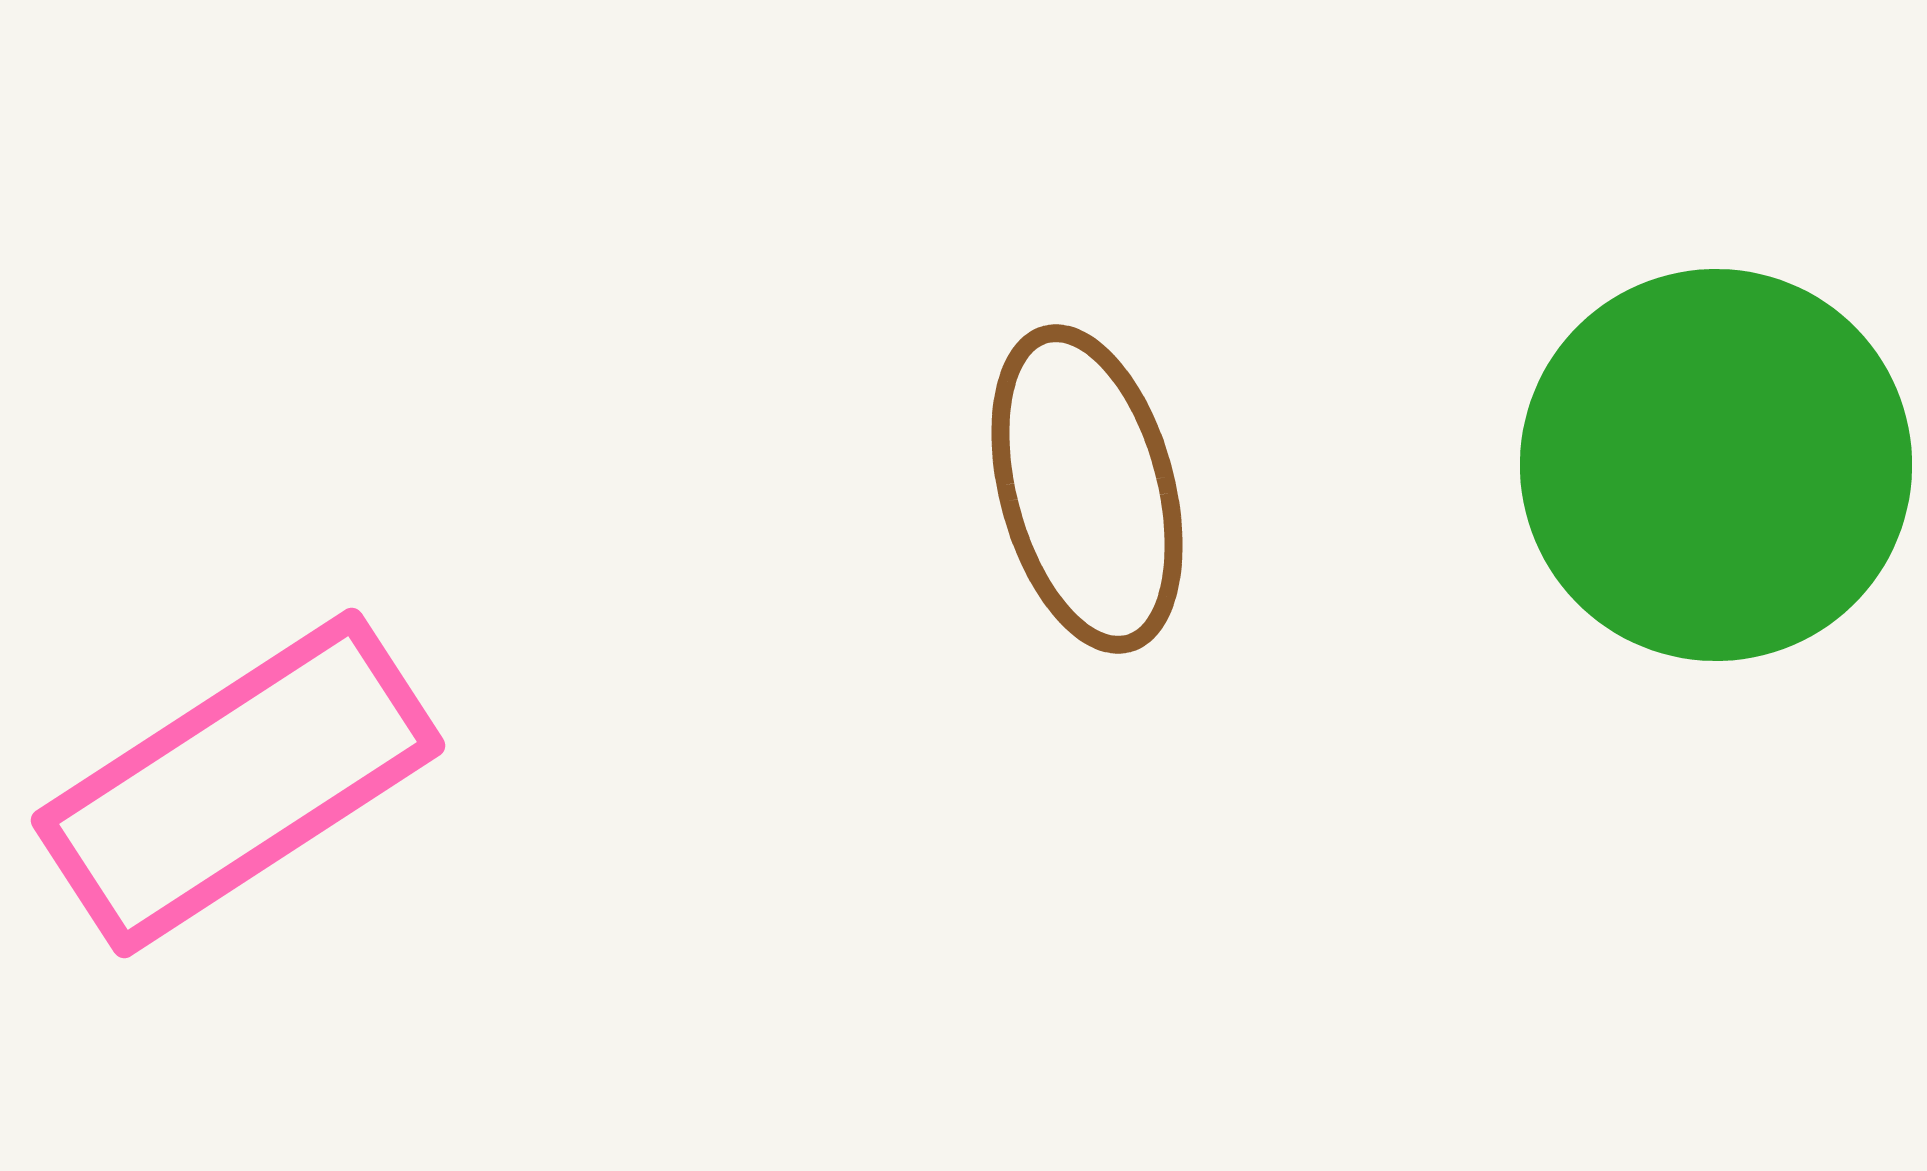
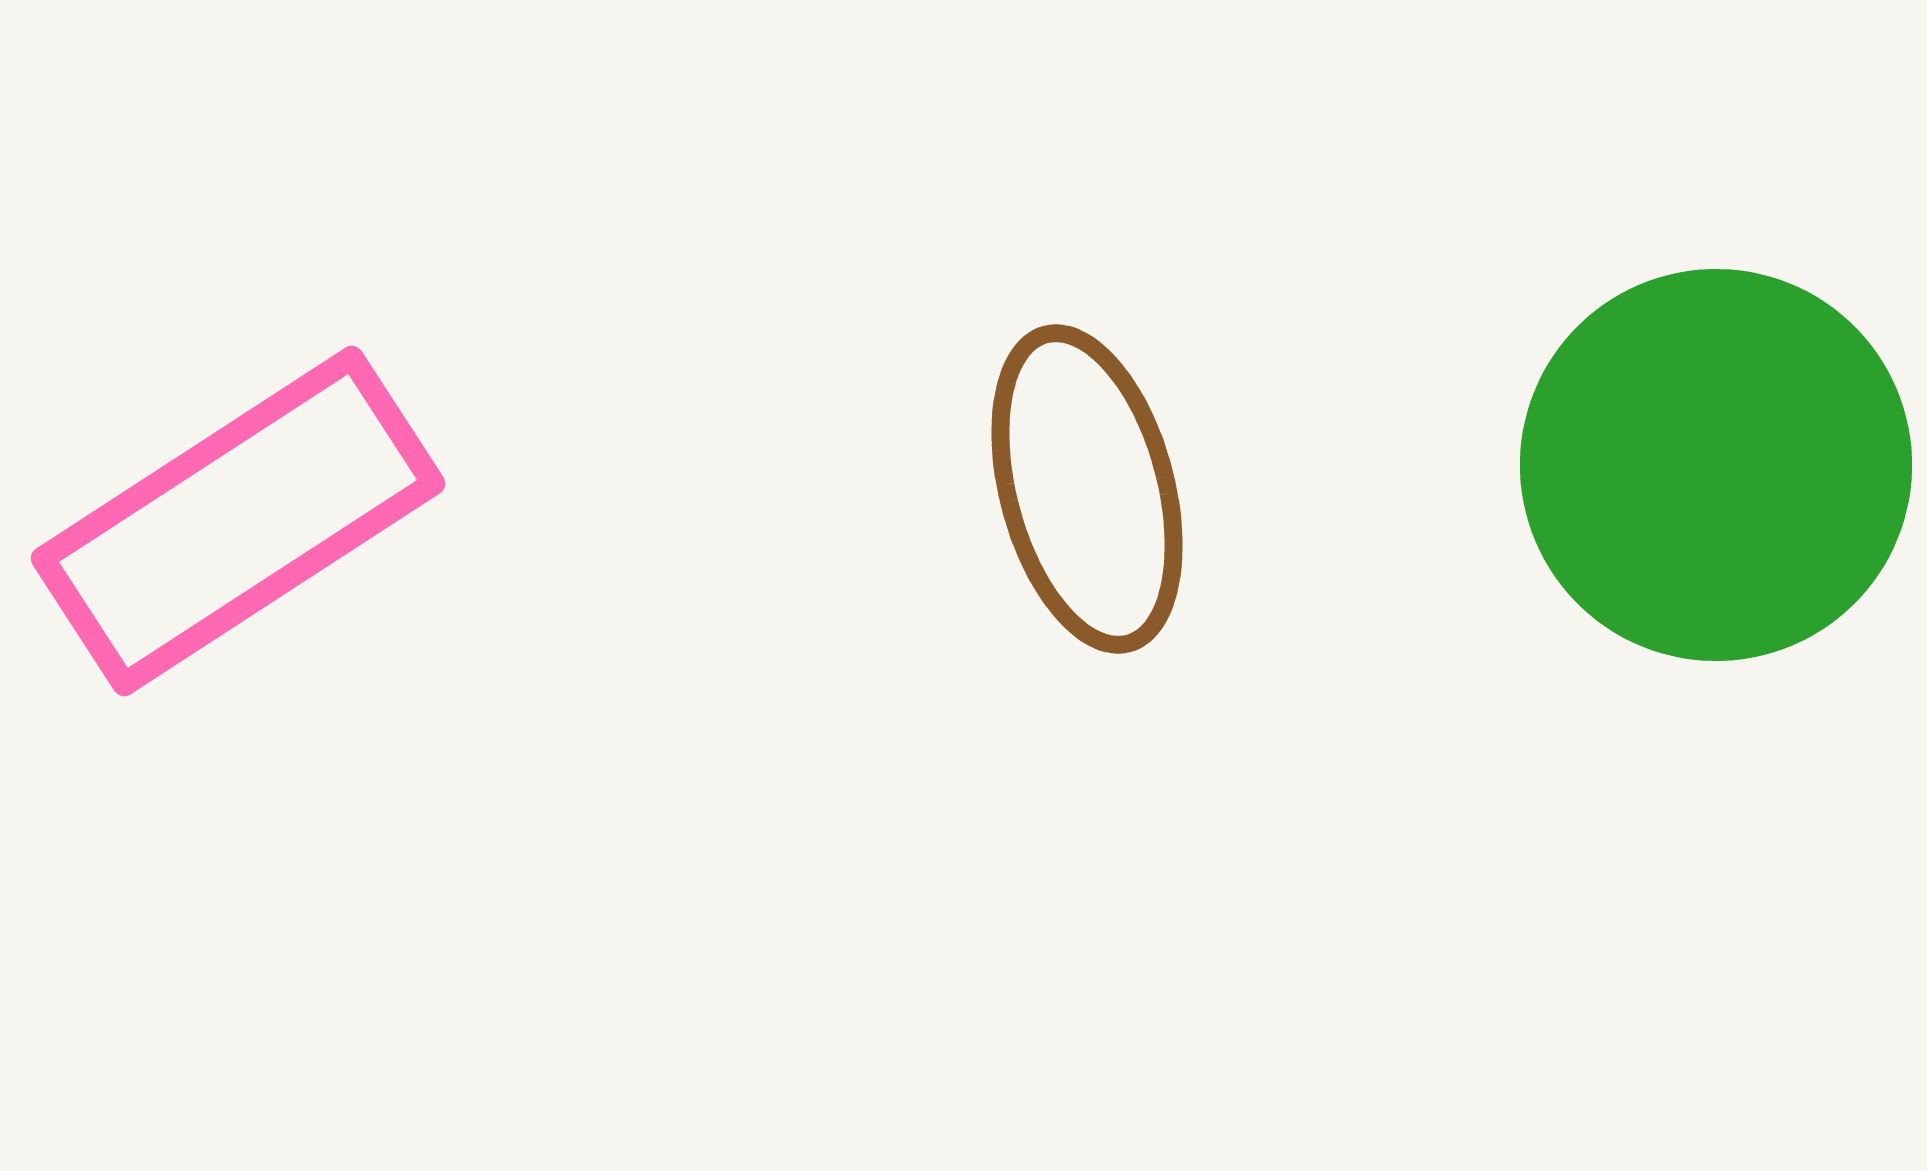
pink rectangle: moved 262 px up
